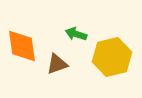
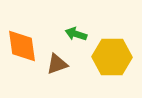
yellow hexagon: rotated 15 degrees clockwise
